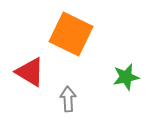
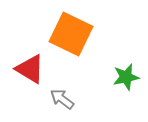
red triangle: moved 3 px up
gray arrow: moved 6 px left; rotated 50 degrees counterclockwise
